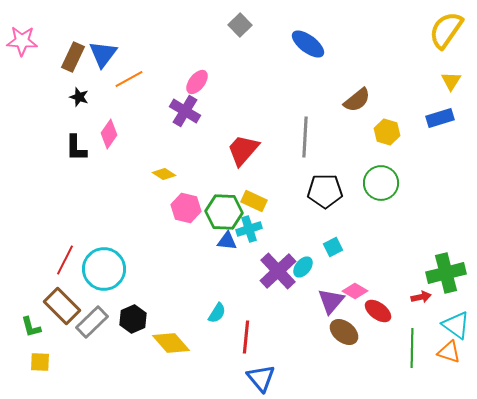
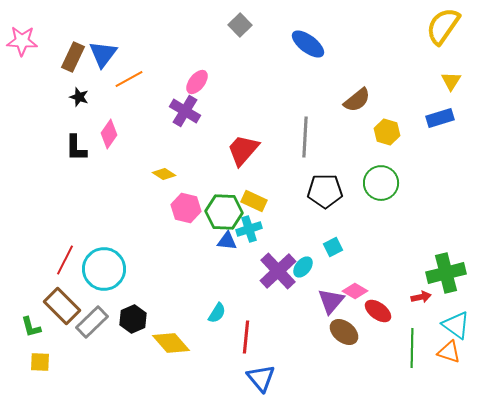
yellow semicircle at (446, 30): moved 3 px left, 4 px up
